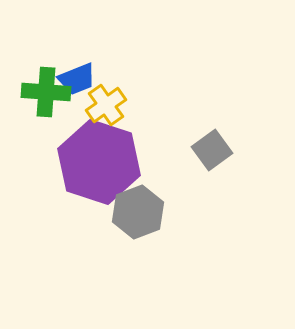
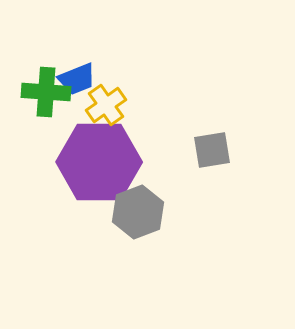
gray square: rotated 27 degrees clockwise
purple hexagon: rotated 18 degrees counterclockwise
